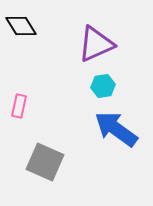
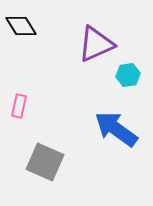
cyan hexagon: moved 25 px right, 11 px up
